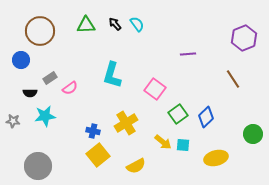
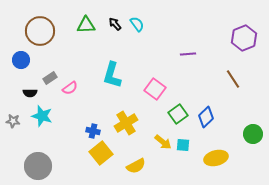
cyan star: moved 3 px left; rotated 25 degrees clockwise
yellow square: moved 3 px right, 2 px up
